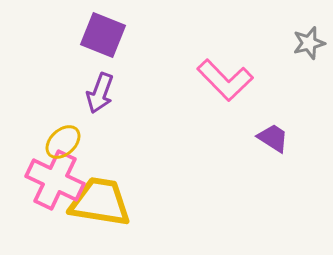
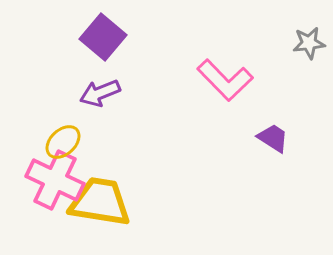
purple square: moved 2 px down; rotated 18 degrees clockwise
gray star: rotated 8 degrees clockwise
purple arrow: rotated 48 degrees clockwise
